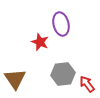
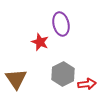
gray hexagon: rotated 20 degrees counterclockwise
brown triangle: moved 1 px right
red arrow: rotated 120 degrees clockwise
